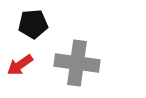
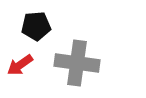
black pentagon: moved 3 px right, 2 px down
